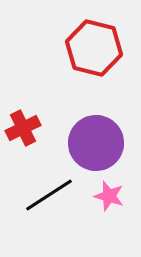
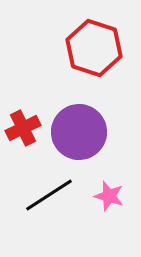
red hexagon: rotated 4 degrees clockwise
purple circle: moved 17 px left, 11 px up
